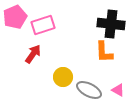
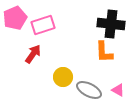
pink pentagon: moved 1 px down
